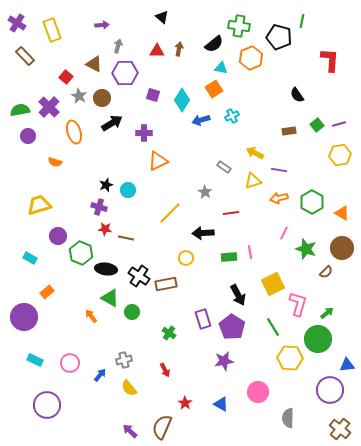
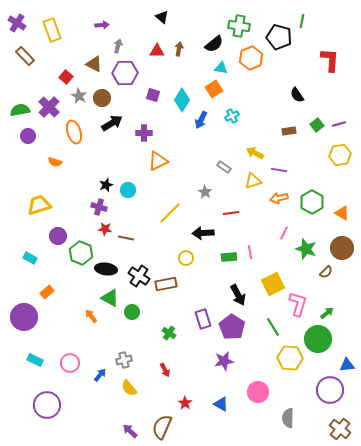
blue arrow at (201, 120): rotated 48 degrees counterclockwise
